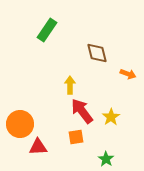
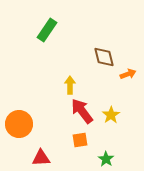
brown diamond: moved 7 px right, 4 px down
orange arrow: rotated 42 degrees counterclockwise
yellow star: moved 2 px up
orange circle: moved 1 px left
orange square: moved 4 px right, 3 px down
red triangle: moved 3 px right, 11 px down
